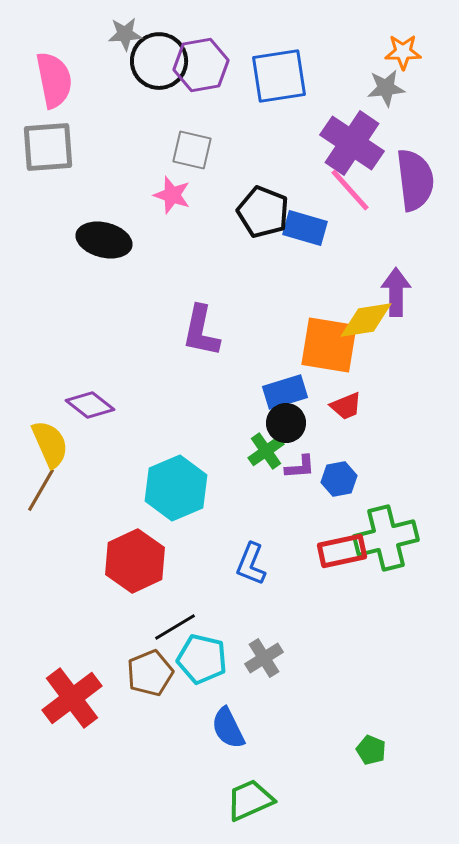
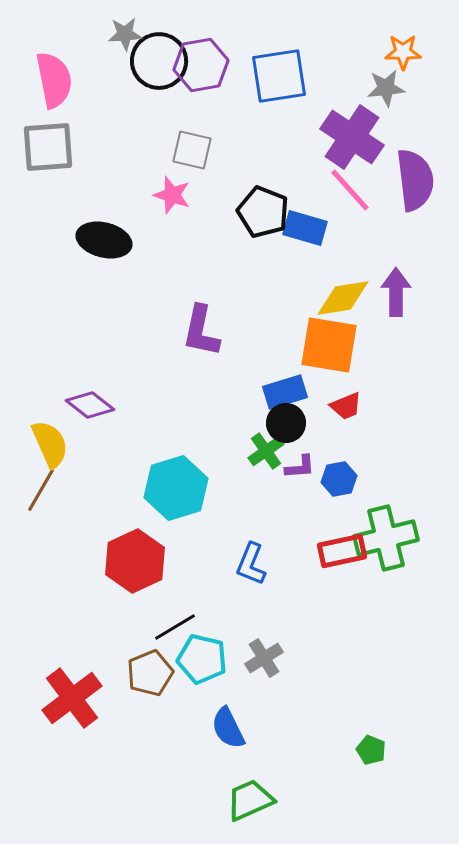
purple cross at (352, 143): moved 6 px up
yellow diamond at (366, 320): moved 23 px left, 22 px up
cyan hexagon at (176, 488): rotated 6 degrees clockwise
